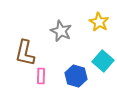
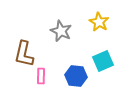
brown L-shape: moved 1 px left, 1 px down
cyan square: rotated 25 degrees clockwise
blue hexagon: rotated 10 degrees counterclockwise
